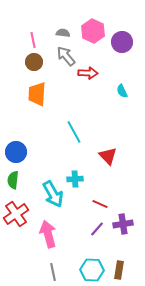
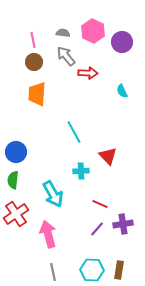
cyan cross: moved 6 px right, 8 px up
